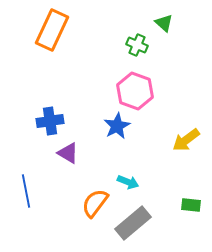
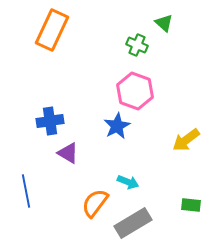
gray rectangle: rotated 9 degrees clockwise
